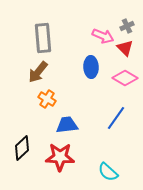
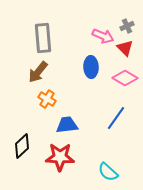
black diamond: moved 2 px up
